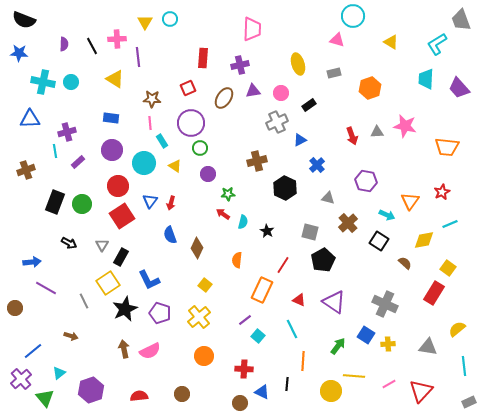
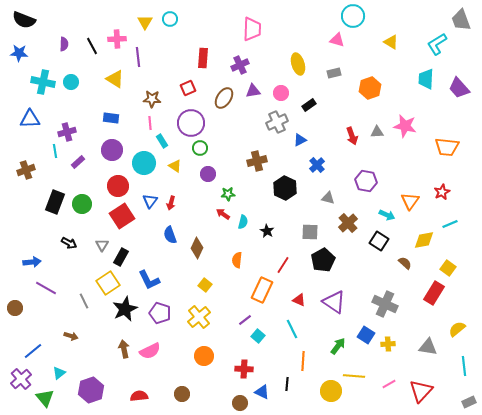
purple cross at (240, 65): rotated 12 degrees counterclockwise
gray square at (310, 232): rotated 12 degrees counterclockwise
